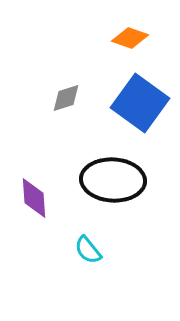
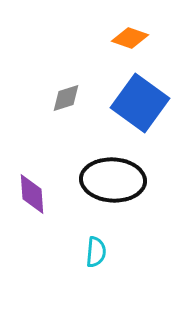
purple diamond: moved 2 px left, 4 px up
cyan semicircle: moved 8 px right, 2 px down; rotated 136 degrees counterclockwise
